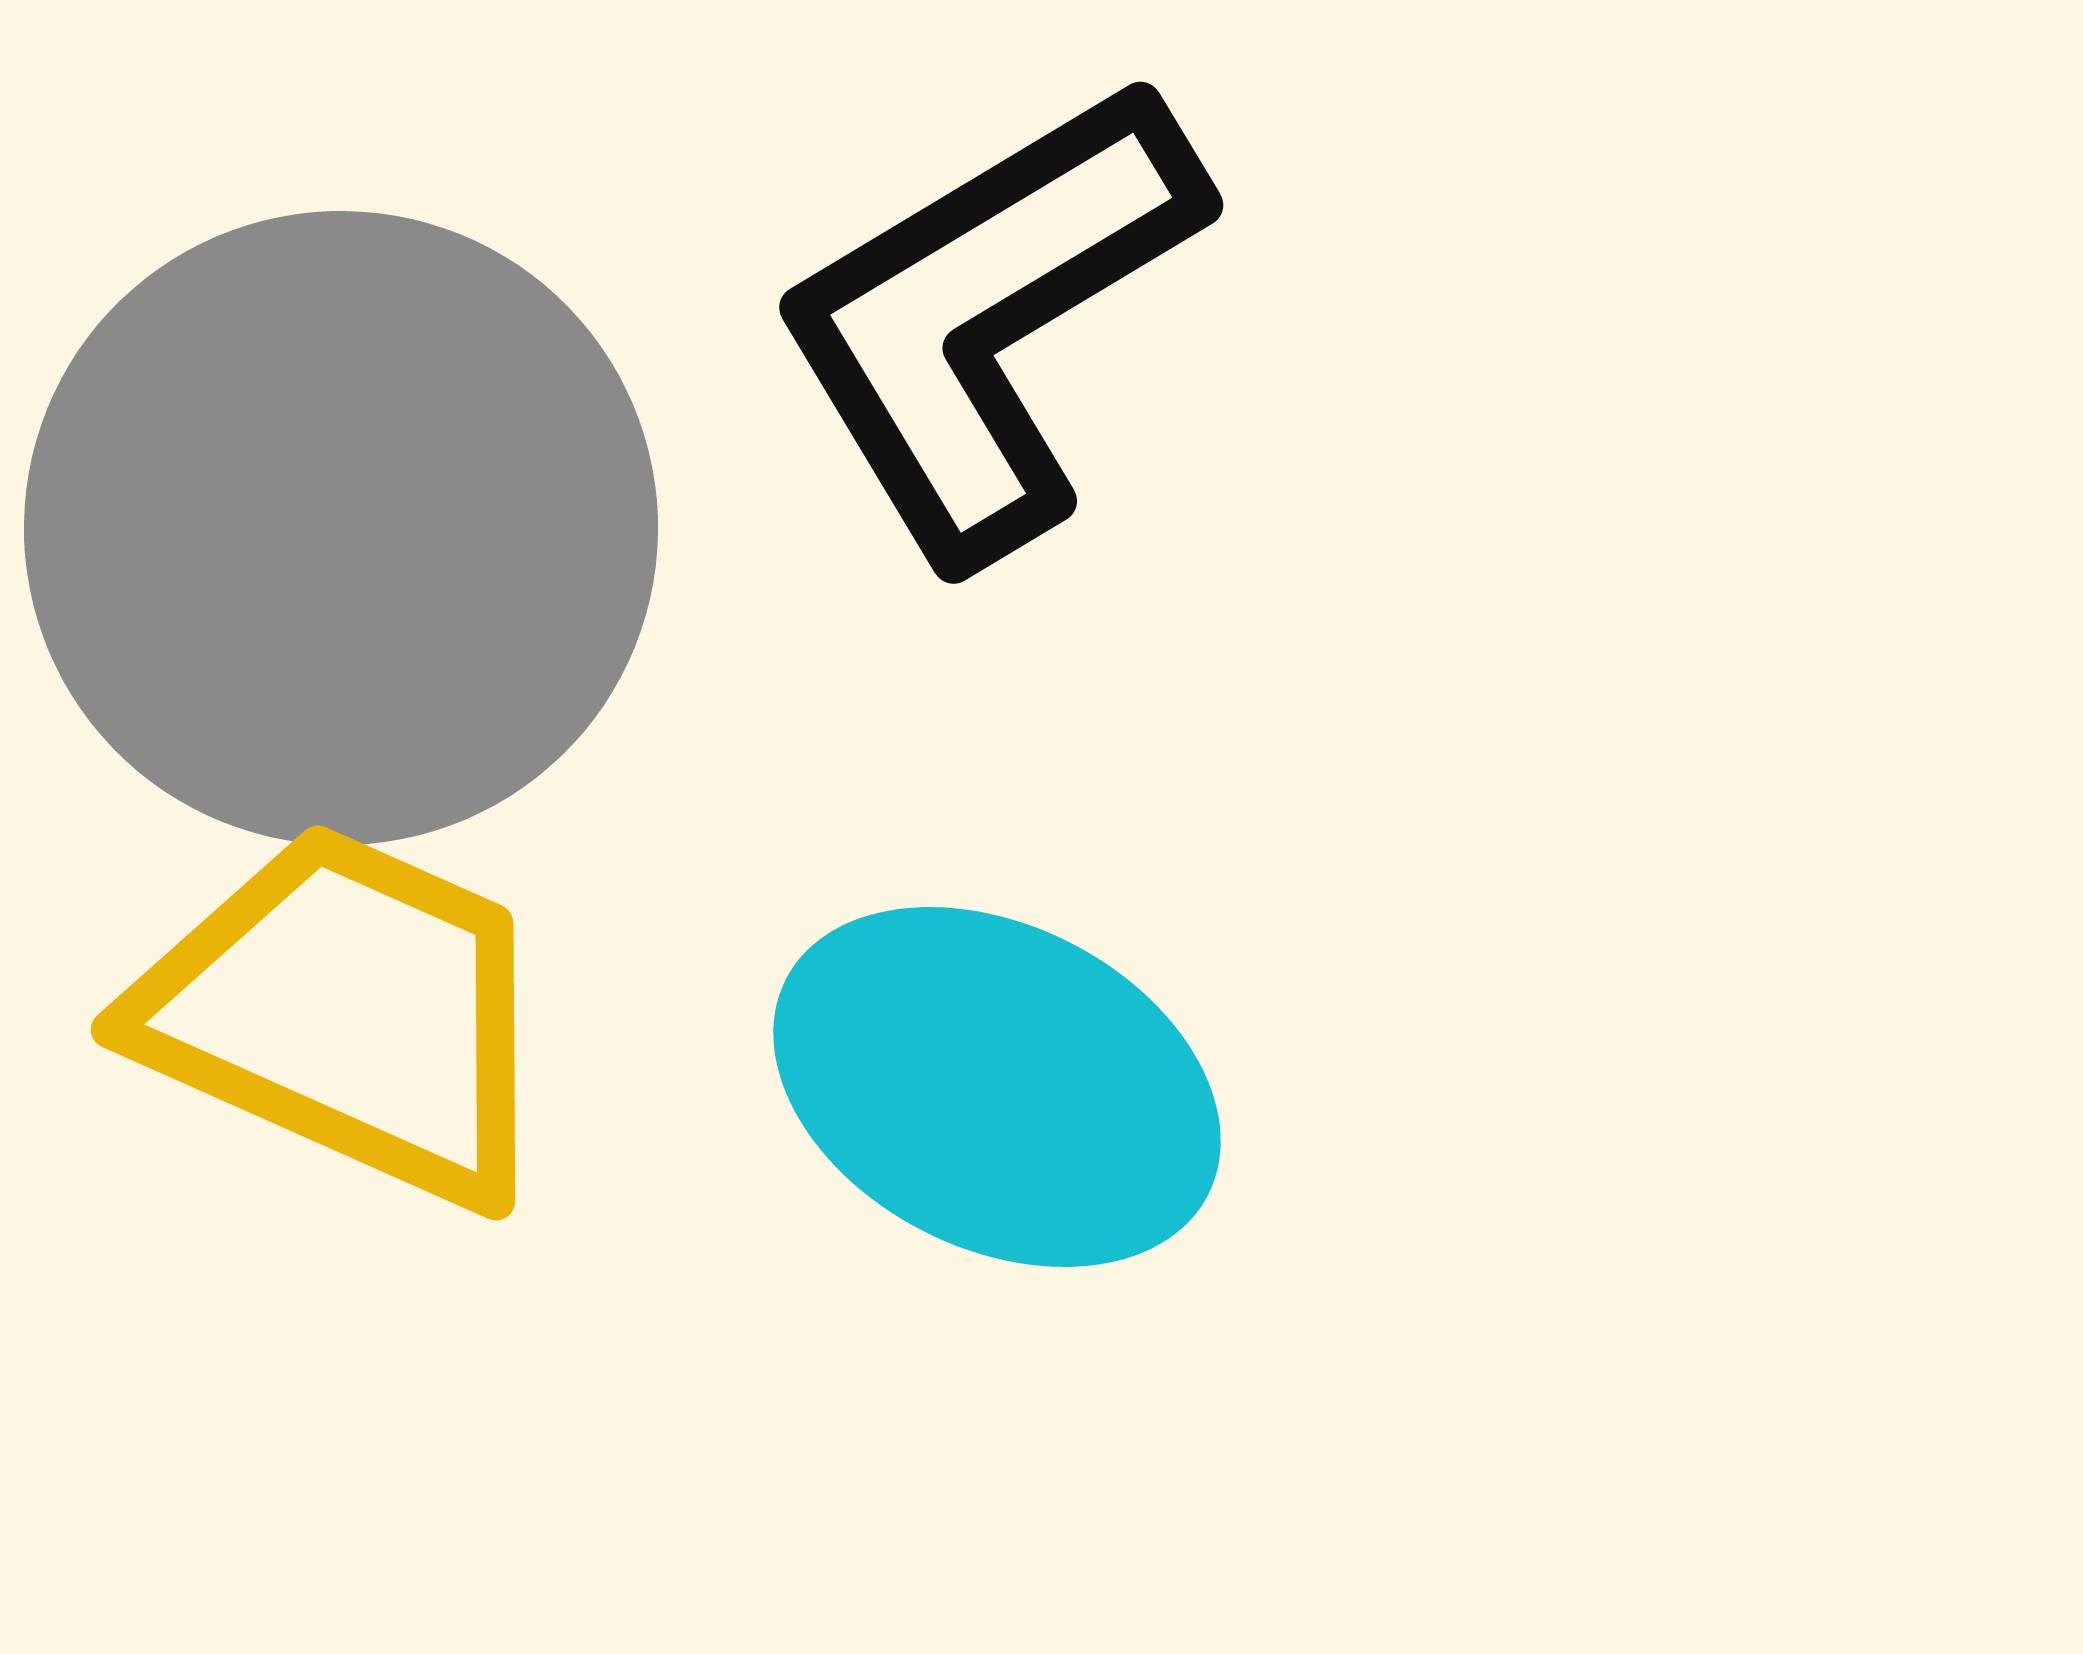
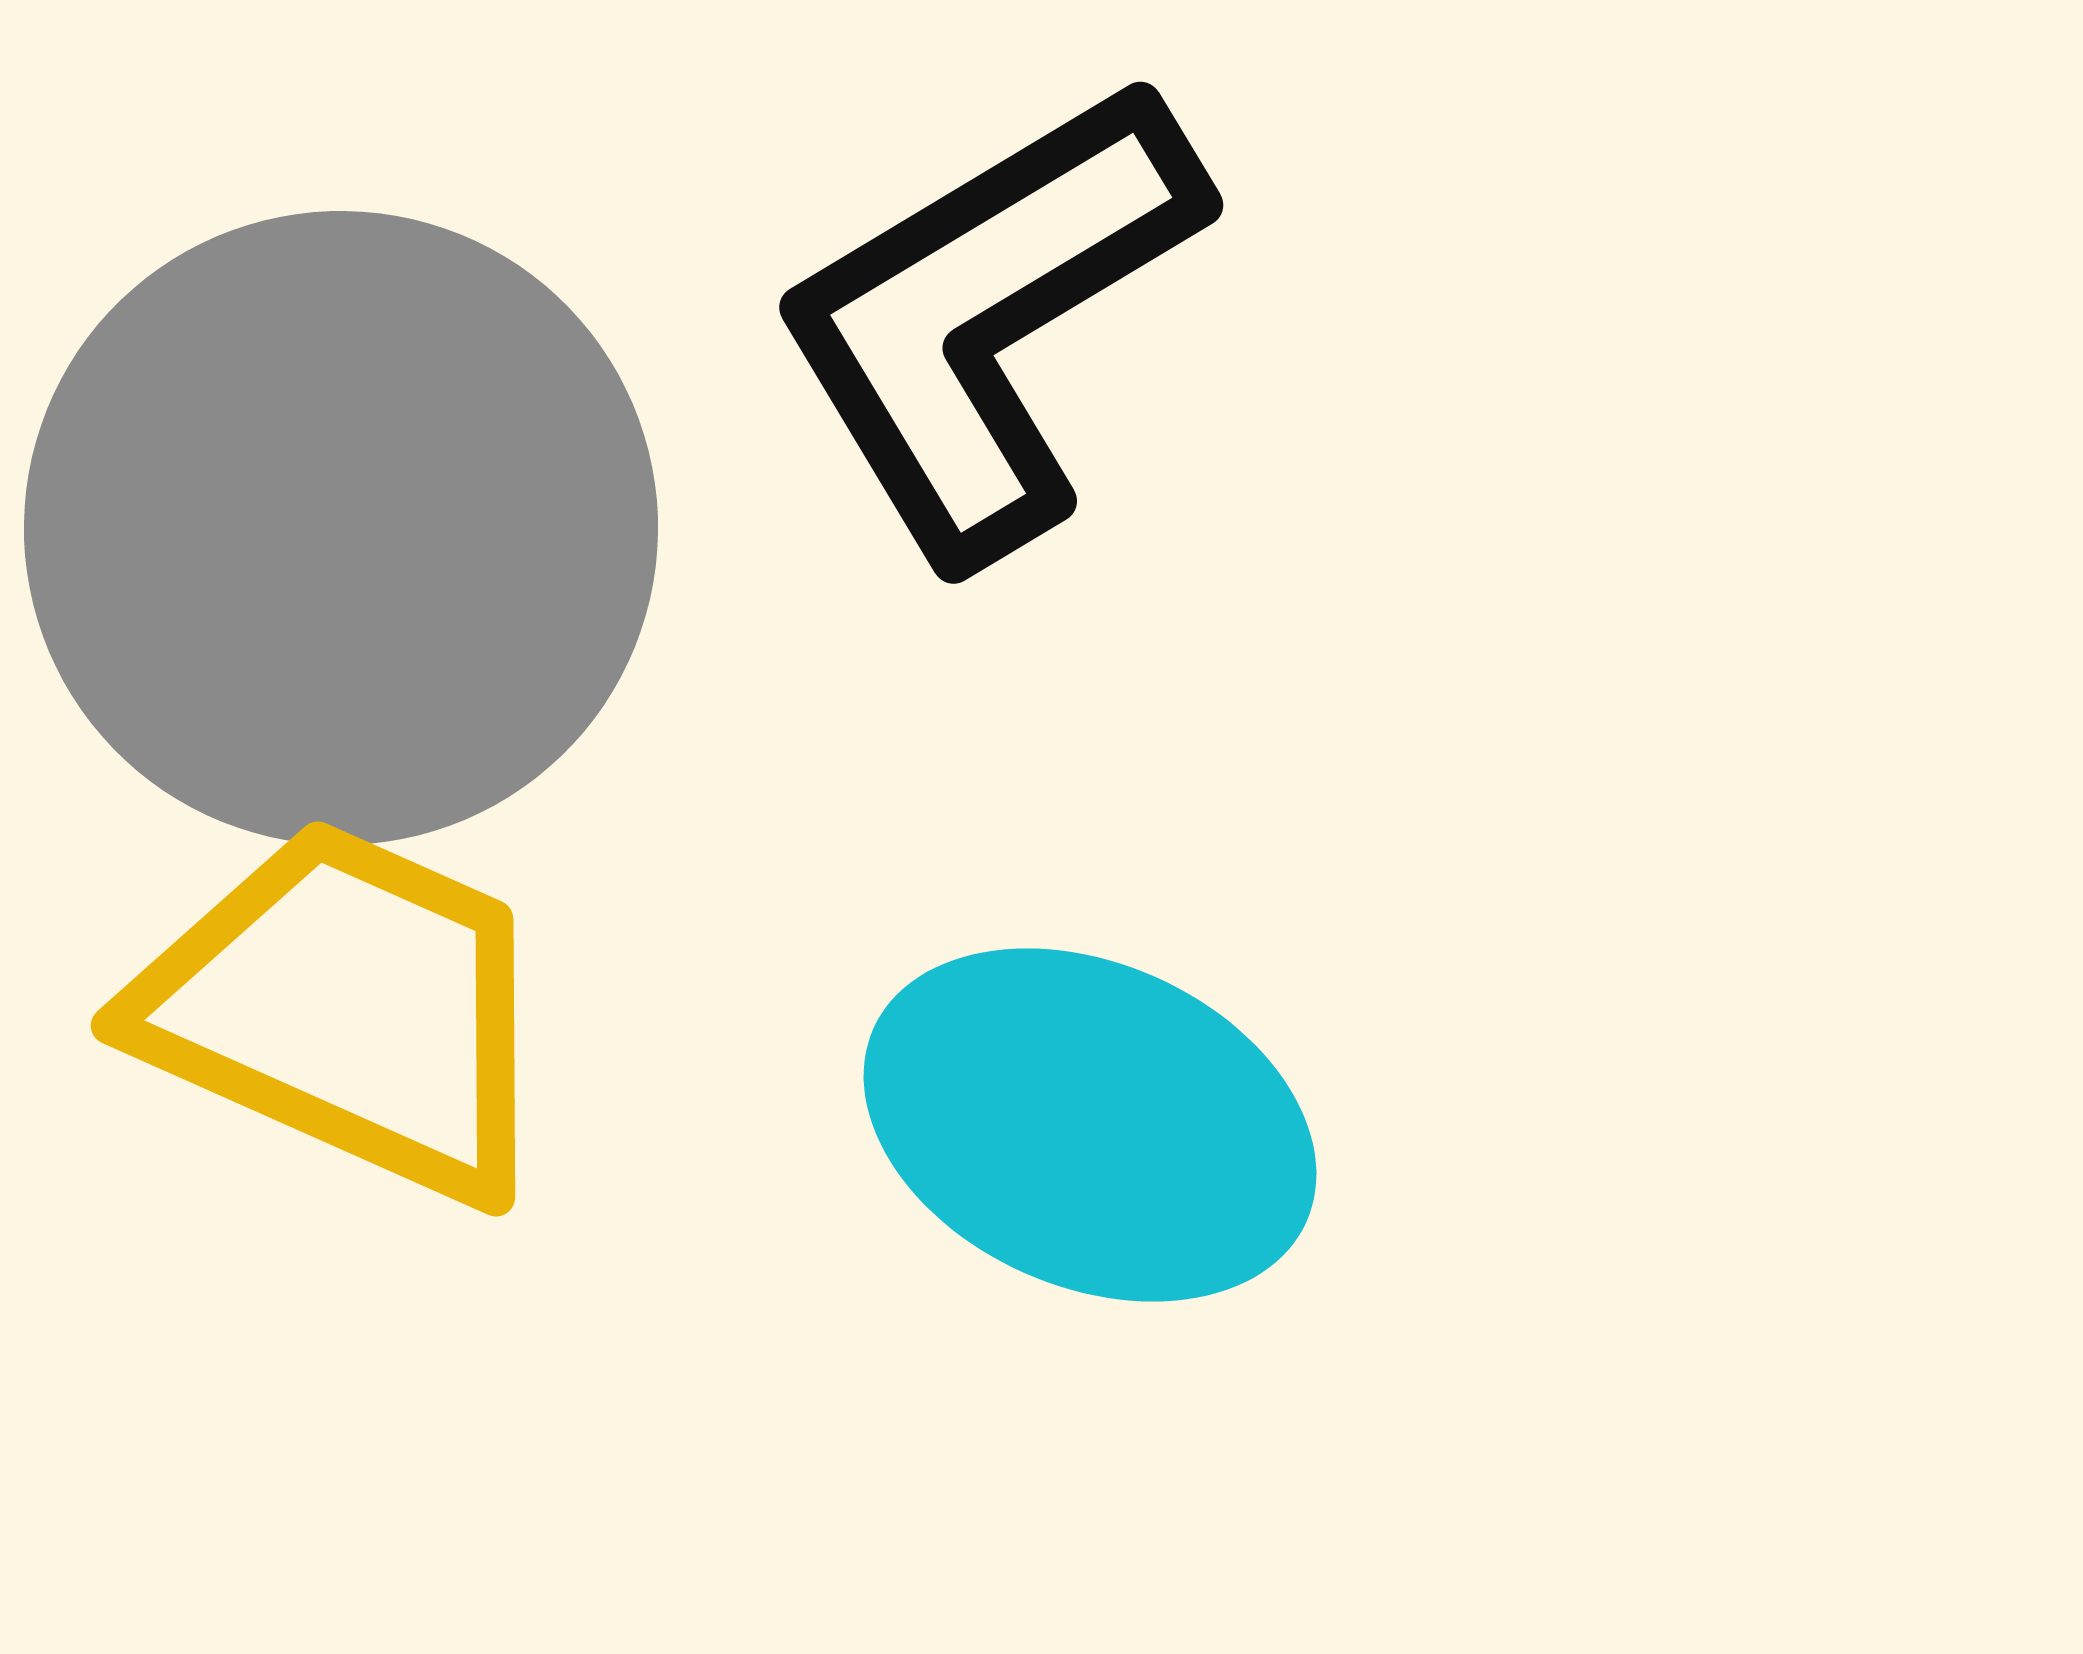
yellow trapezoid: moved 4 px up
cyan ellipse: moved 93 px right, 38 px down; rotated 3 degrees counterclockwise
